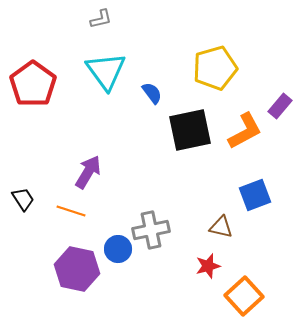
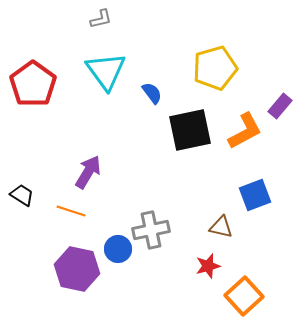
black trapezoid: moved 1 px left, 4 px up; rotated 25 degrees counterclockwise
